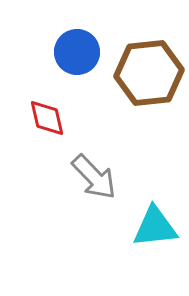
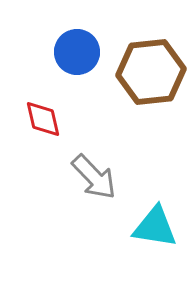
brown hexagon: moved 2 px right, 1 px up
red diamond: moved 4 px left, 1 px down
cyan triangle: rotated 15 degrees clockwise
